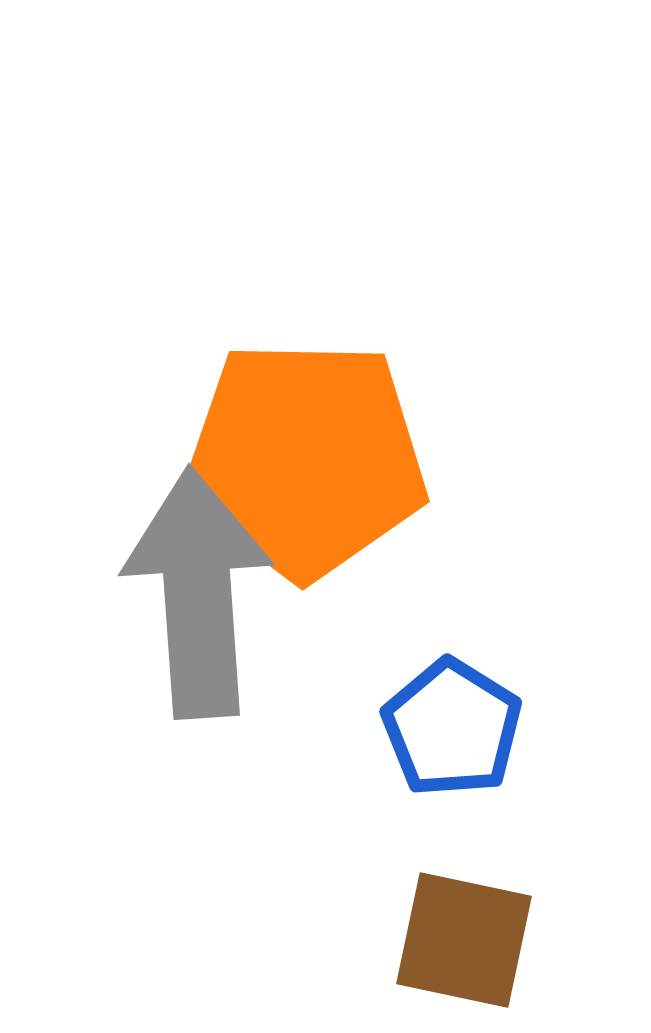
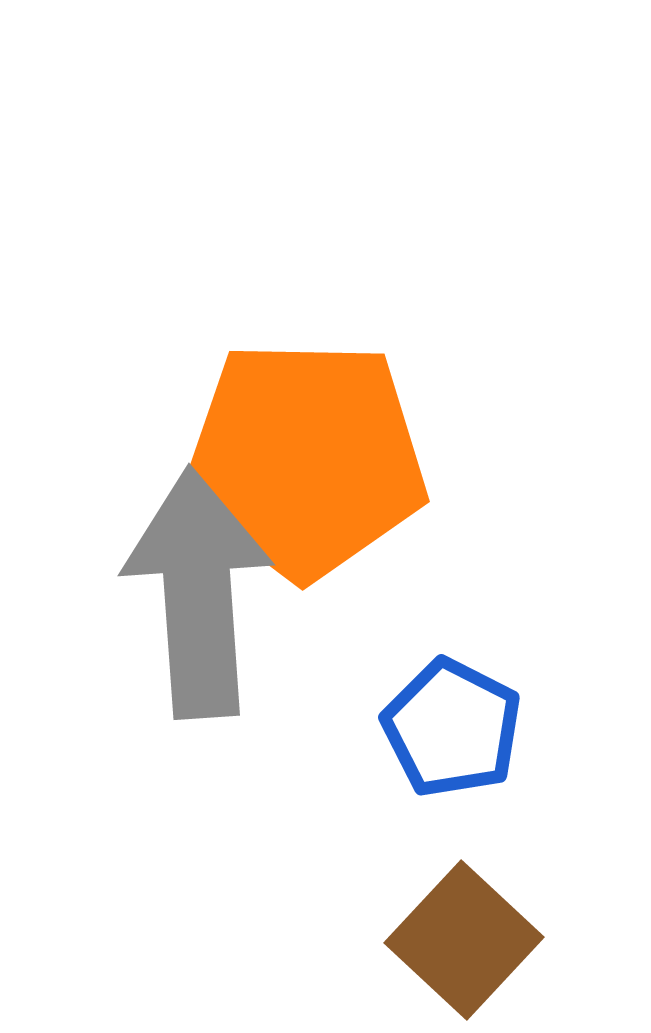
blue pentagon: rotated 5 degrees counterclockwise
brown square: rotated 31 degrees clockwise
